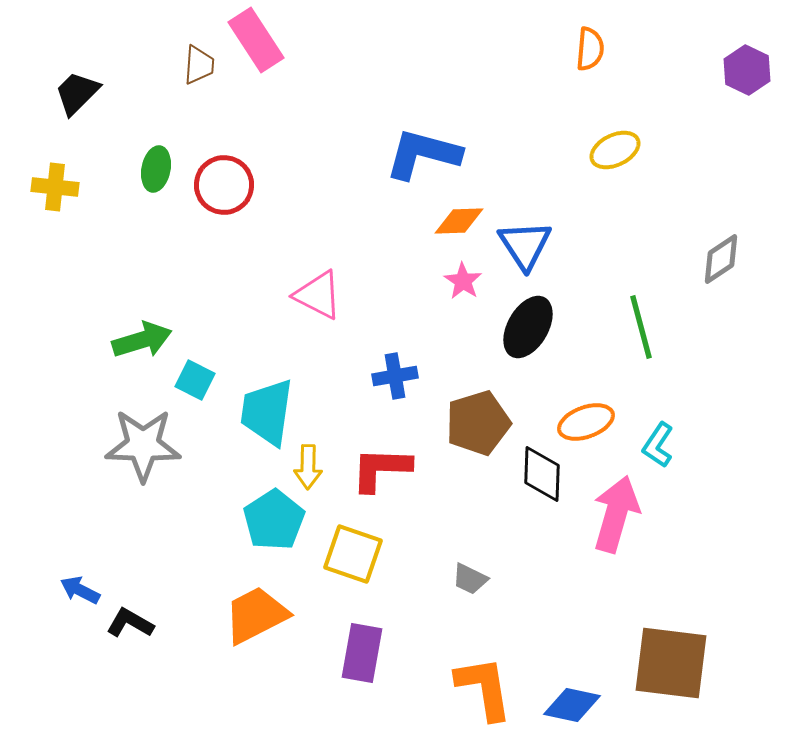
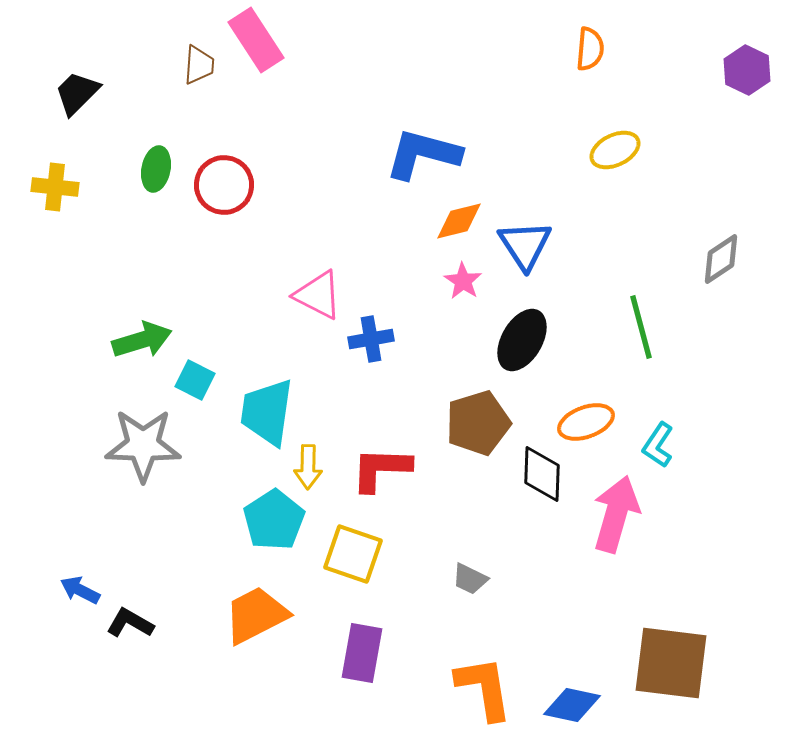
orange diamond: rotated 12 degrees counterclockwise
black ellipse: moved 6 px left, 13 px down
blue cross: moved 24 px left, 37 px up
